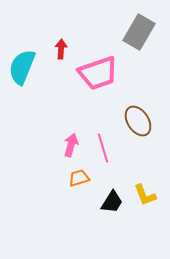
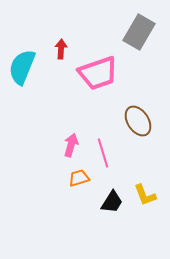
pink line: moved 5 px down
